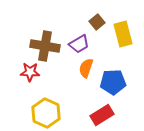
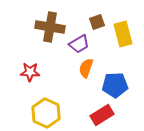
brown square: rotated 21 degrees clockwise
brown cross: moved 5 px right, 19 px up
blue pentagon: moved 2 px right, 3 px down
